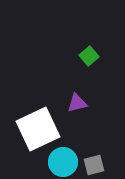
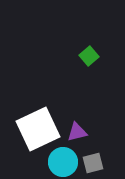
purple triangle: moved 29 px down
gray square: moved 1 px left, 2 px up
